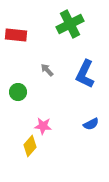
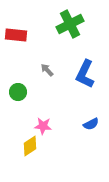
yellow diamond: rotated 15 degrees clockwise
